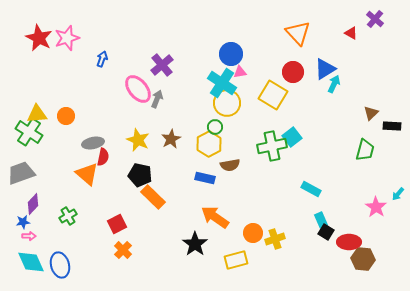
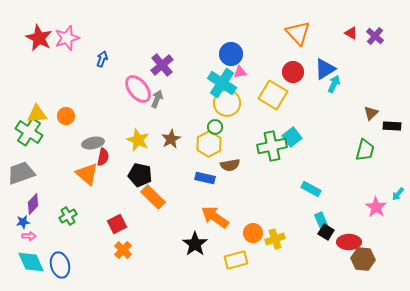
purple cross at (375, 19): moved 17 px down
